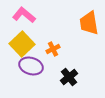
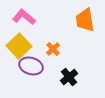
pink L-shape: moved 2 px down
orange trapezoid: moved 4 px left, 3 px up
yellow square: moved 3 px left, 2 px down
orange cross: rotated 16 degrees counterclockwise
